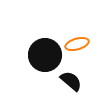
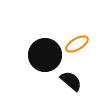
orange ellipse: rotated 15 degrees counterclockwise
